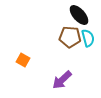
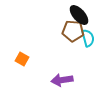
brown pentagon: moved 3 px right, 6 px up
orange square: moved 1 px left, 1 px up
purple arrow: rotated 35 degrees clockwise
